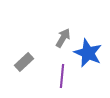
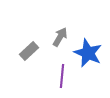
gray arrow: moved 3 px left, 1 px up
gray rectangle: moved 5 px right, 11 px up
